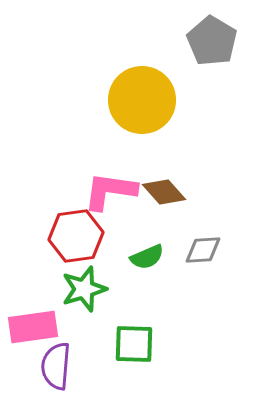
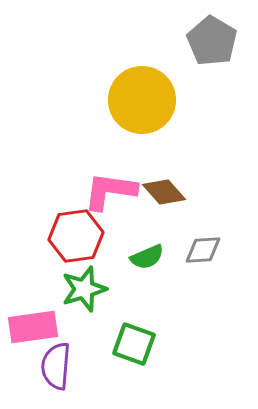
green square: rotated 18 degrees clockwise
